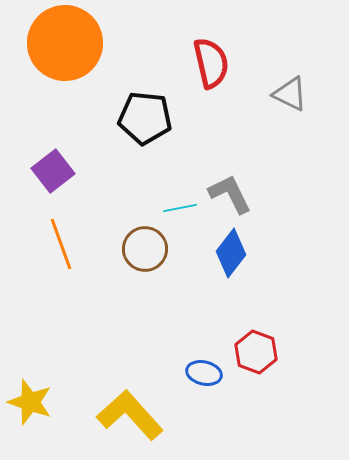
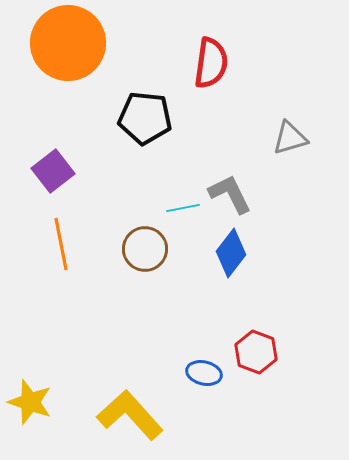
orange circle: moved 3 px right
red semicircle: rotated 21 degrees clockwise
gray triangle: moved 44 px down; rotated 42 degrees counterclockwise
cyan line: moved 3 px right
orange line: rotated 9 degrees clockwise
